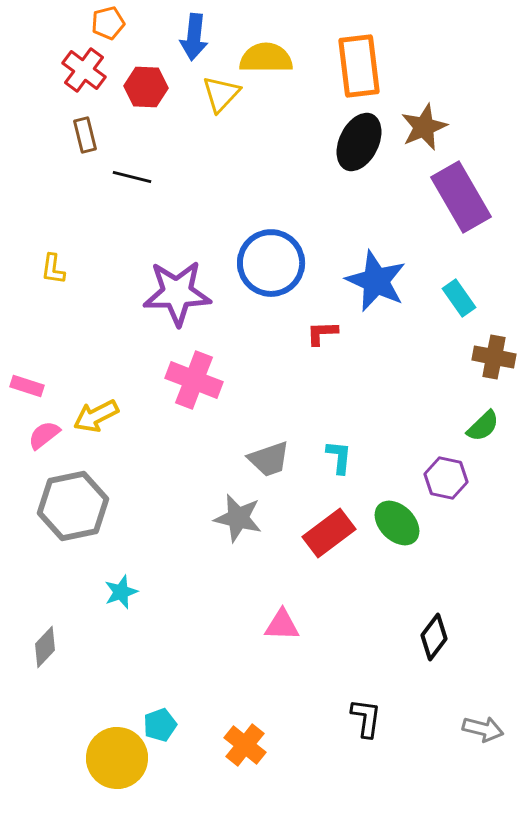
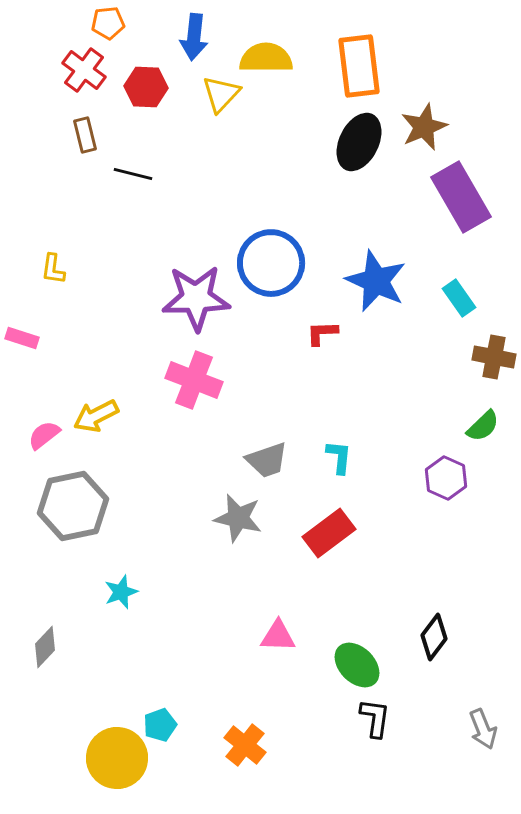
orange pentagon: rotated 8 degrees clockwise
black line: moved 1 px right, 3 px up
purple star: moved 19 px right, 5 px down
pink rectangle: moved 5 px left, 48 px up
gray trapezoid: moved 2 px left, 1 px down
purple hexagon: rotated 12 degrees clockwise
green ellipse: moved 40 px left, 142 px down
pink triangle: moved 4 px left, 11 px down
black L-shape: moved 9 px right
gray arrow: rotated 54 degrees clockwise
